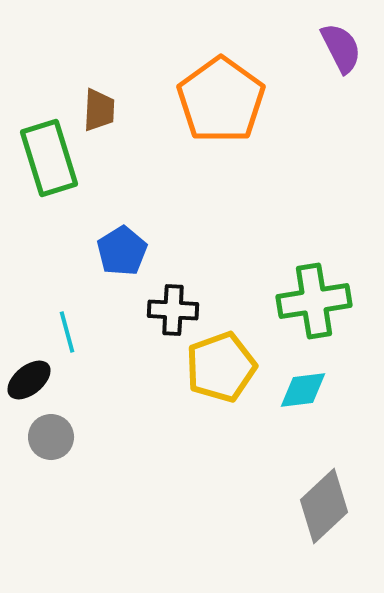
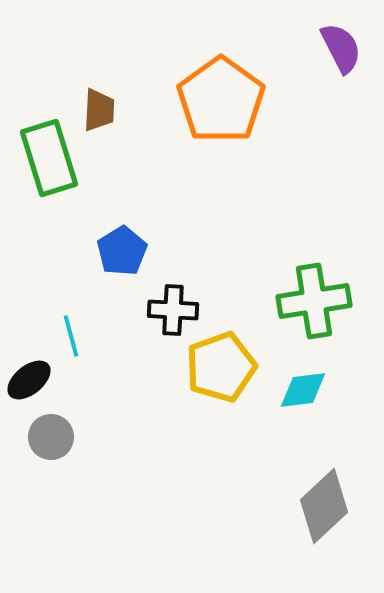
cyan line: moved 4 px right, 4 px down
